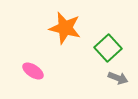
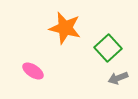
gray arrow: rotated 138 degrees clockwise
